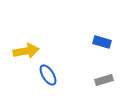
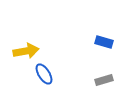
blue rectangle: moved 2 px right
blue ellipse: moved 4 px left, 1 px up
